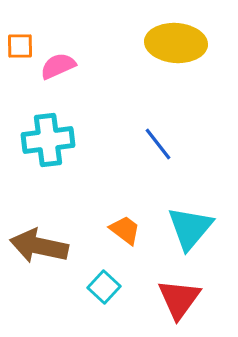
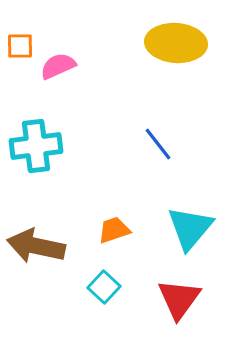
cyan cross: moved 12 px left, 6 px down
orange trapezoid: moved 11 px left; rotated 56 degrees counterclockwise
brown arrow: moved 3 px left
